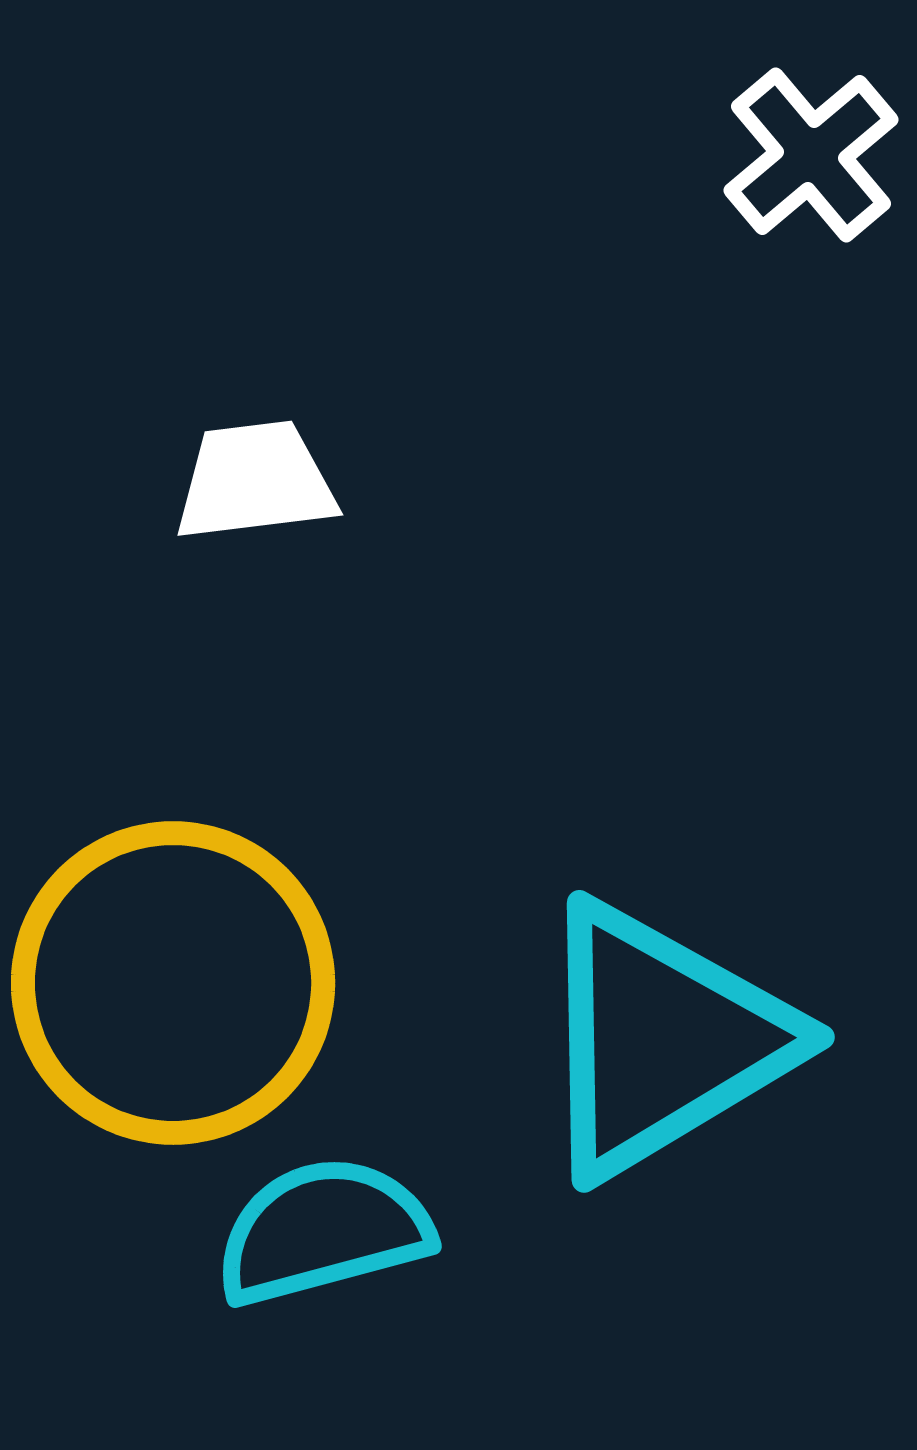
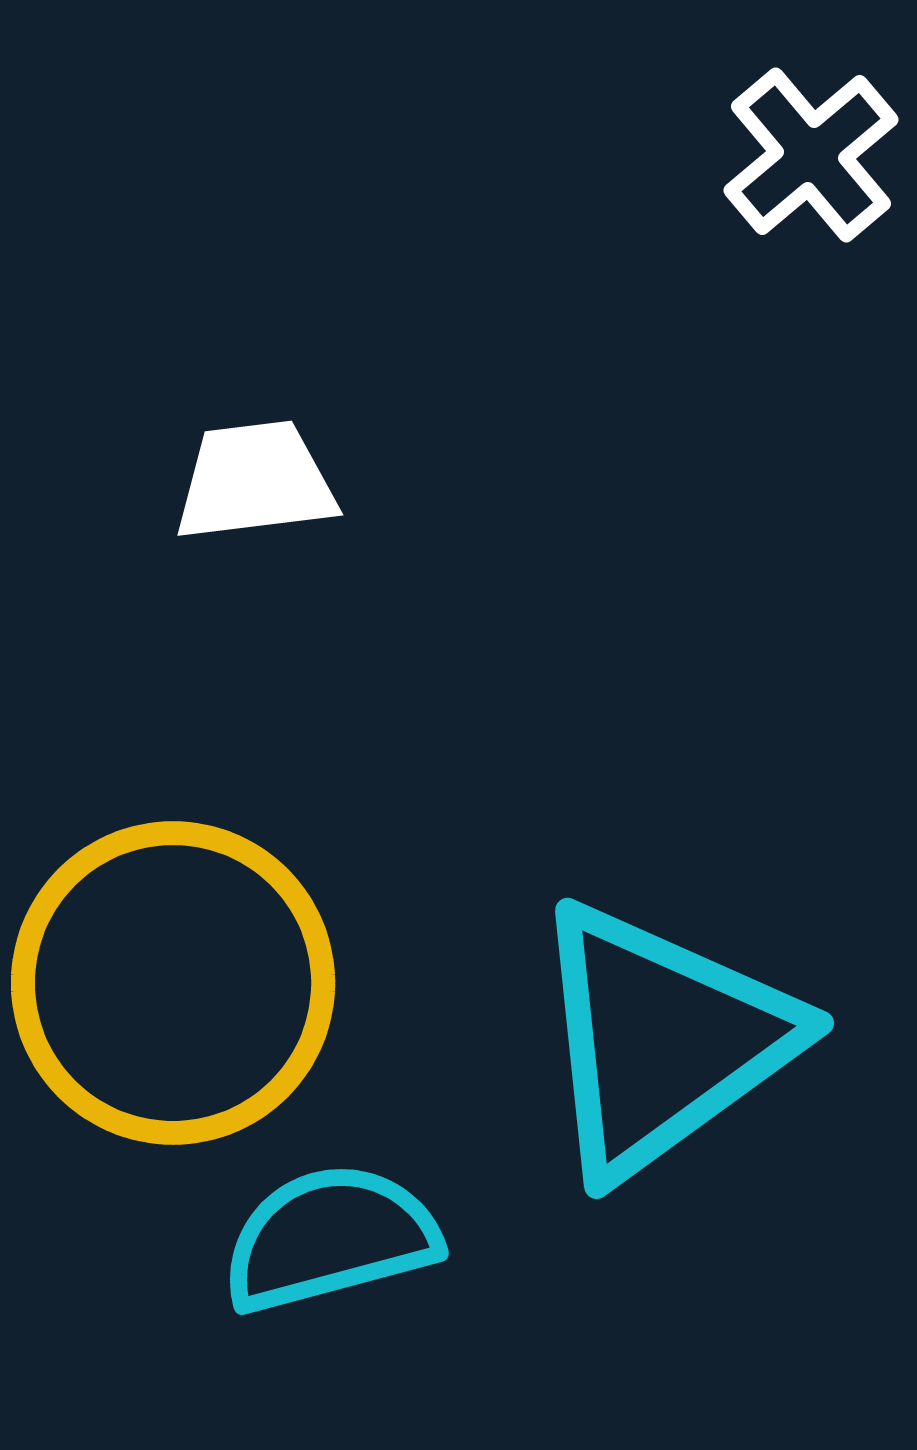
cyan triangle: rotated 5 degrees counterclockwise
cyan semicircle: moved 7 px right, 7 px down
